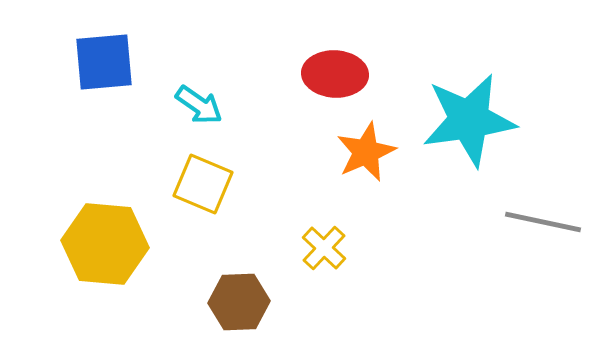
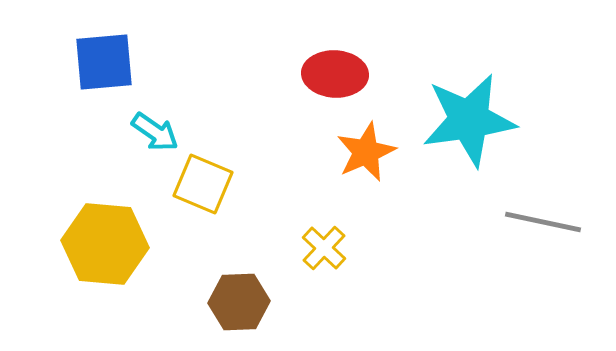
cyan arrow: moved 44 px left, 27 px down
